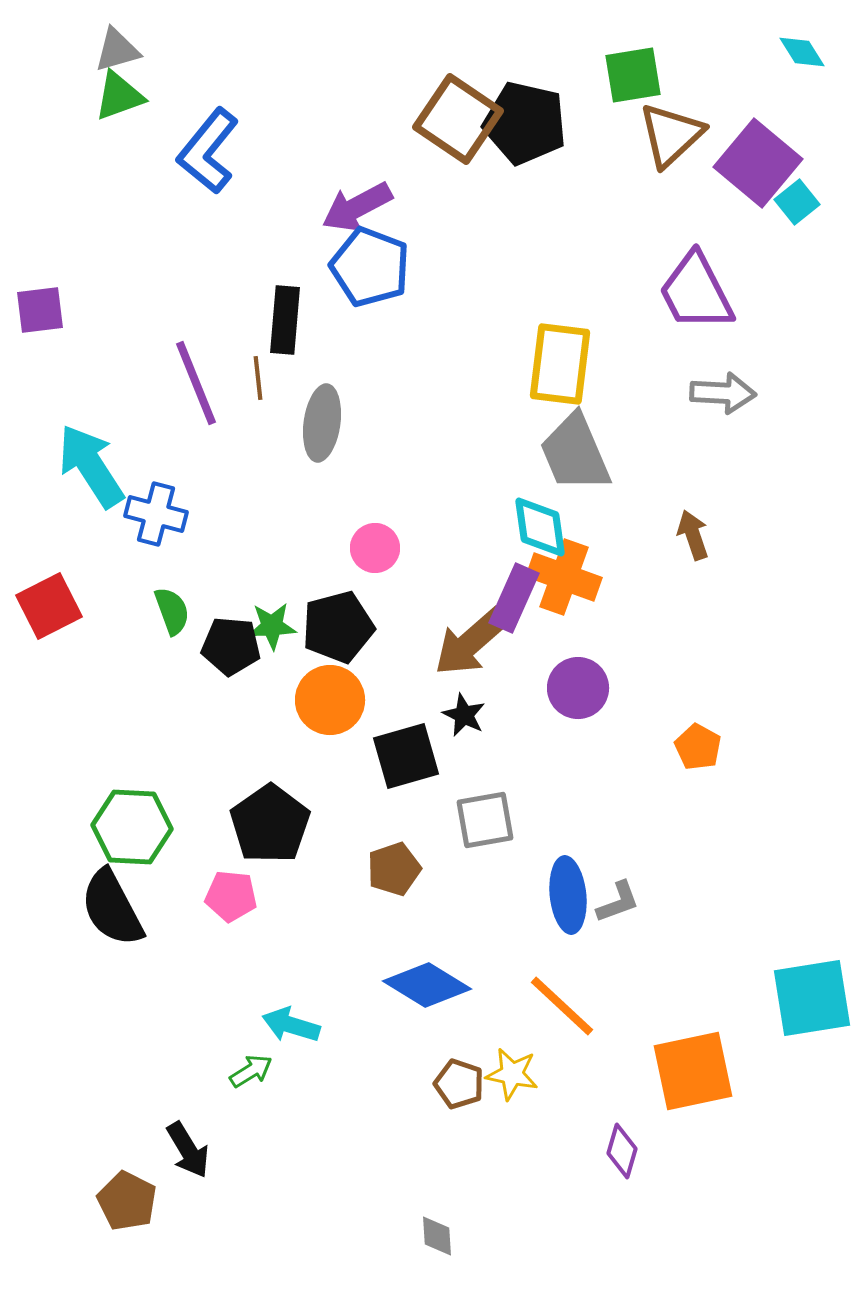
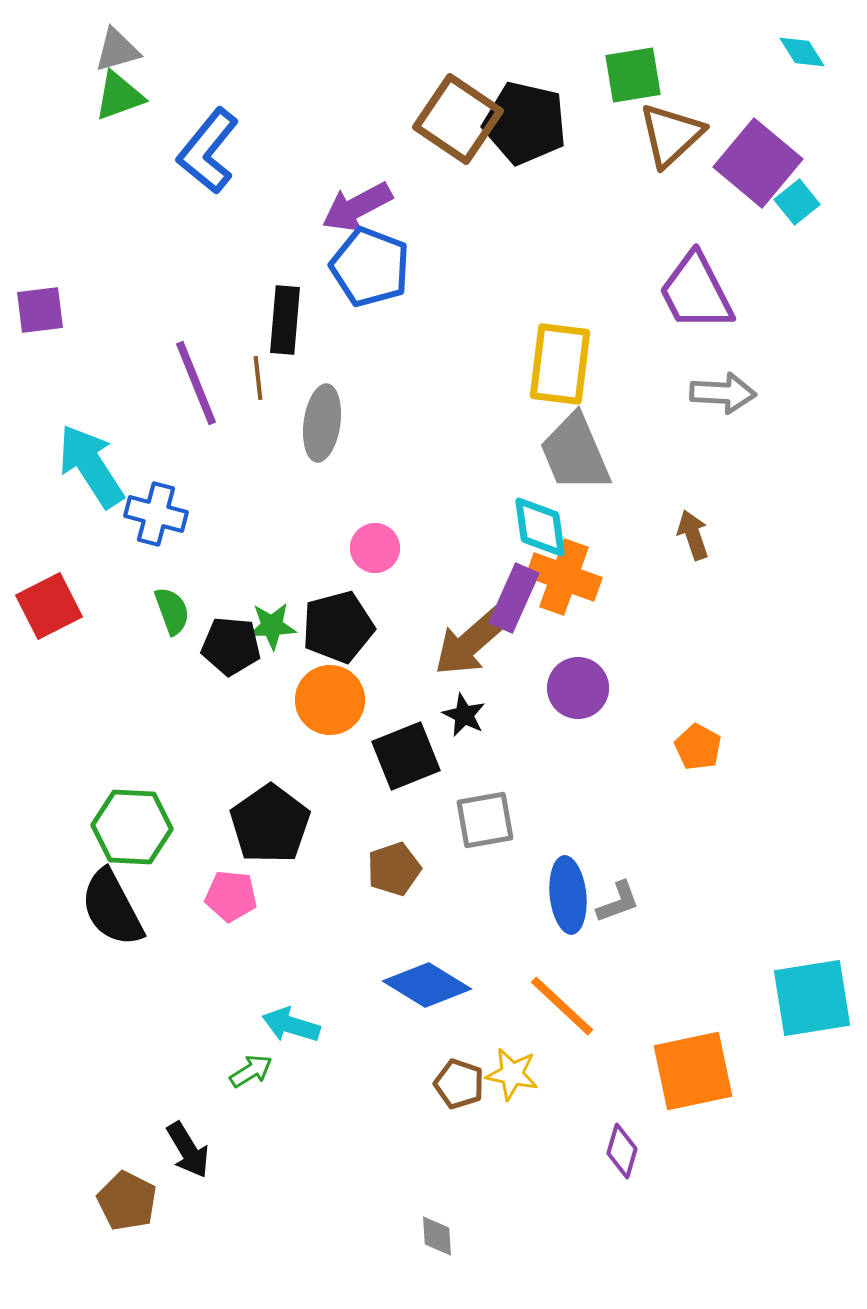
black square at (406, 756): rotated 6 degrees counterclockwise
